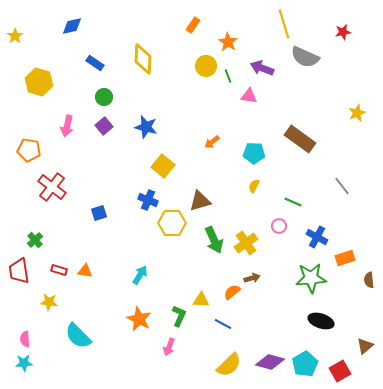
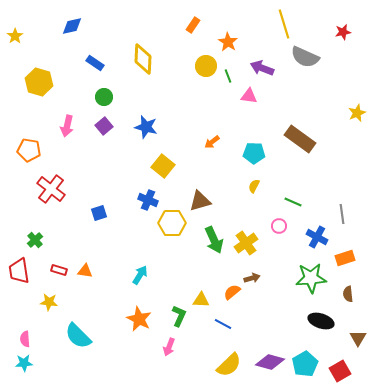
gray line at (342, 186): moved 28 px down; rotated 30 degrees clockwise
red cross at (52, 187): moved 1 px left, 2 px down
brown semicircle at (369, 280): moved 21 px left, 14 px down
brown triangle at (365, 346): moved 7 px left, 8 px up; rotated 18 degrees counterclockwise
